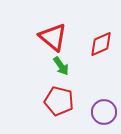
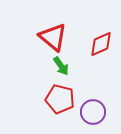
red pentagon: moved 1 px right, 2 px up
purple circle: moved 11 px left
